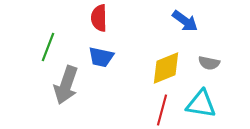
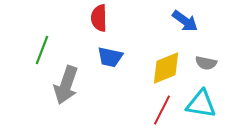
green line: moved 6 px left, 3 px down
blue trapezoid: moved 9 px right
gray semicircle: moved 3 px left
red line: rotated 12 degrees clockwise
